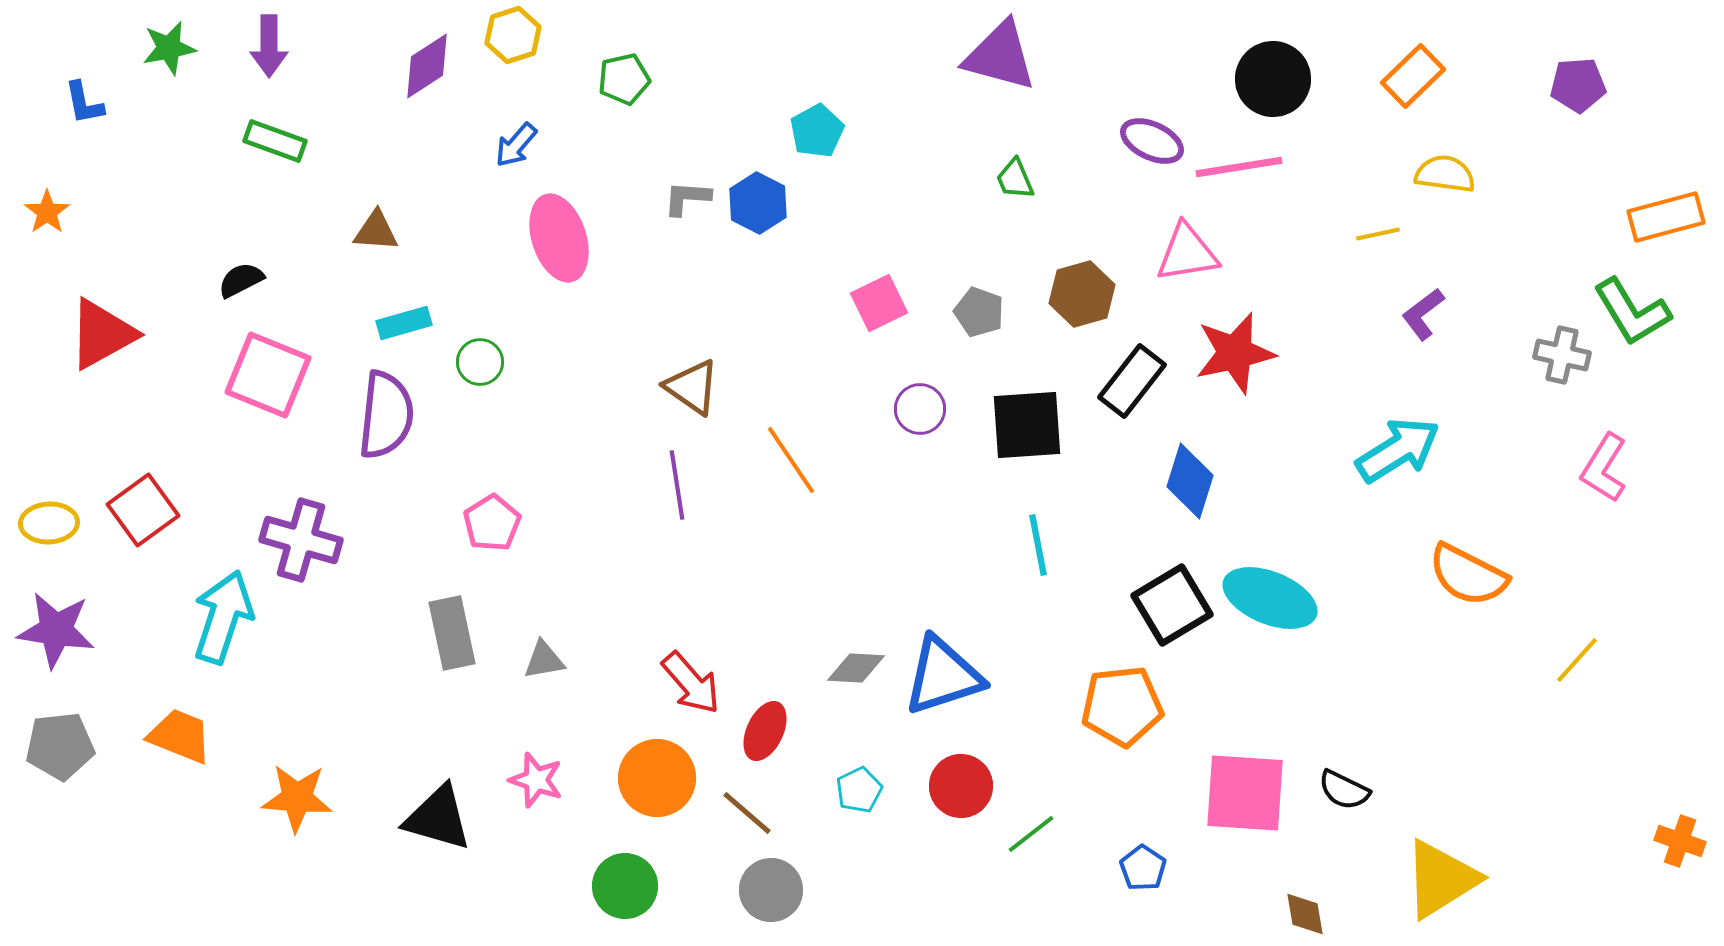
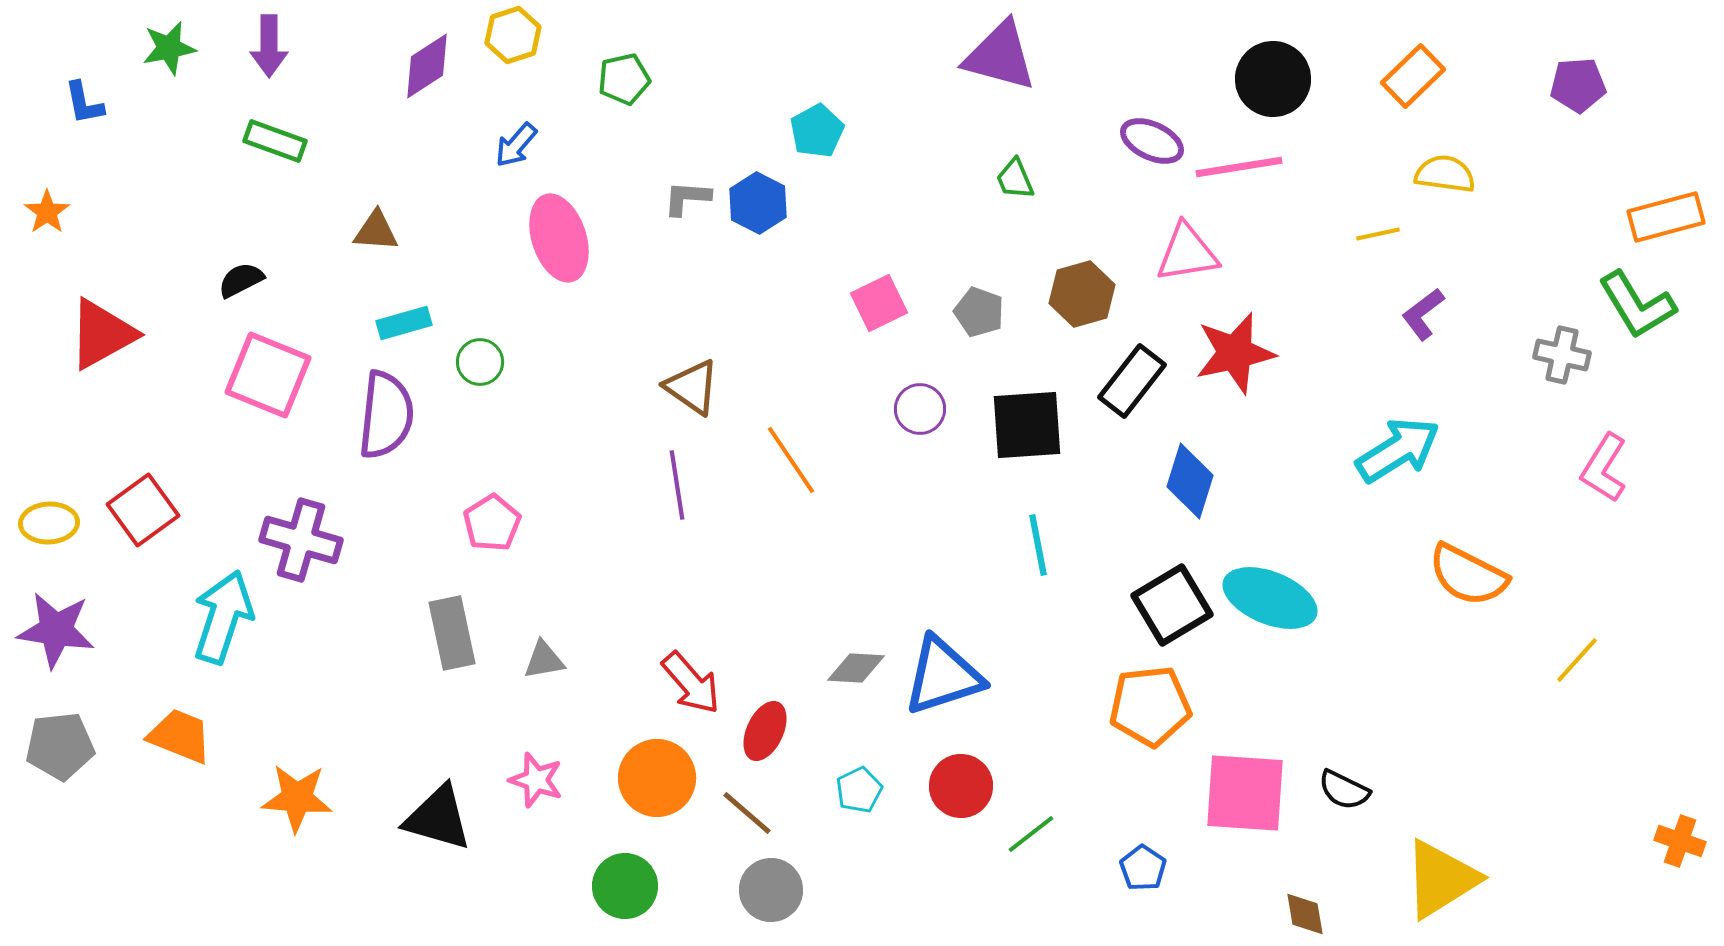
green L-shape at (1632, 312): moved 5 px right, 7 px up
orange pentagon at (1122, 706): moved 28 px right
